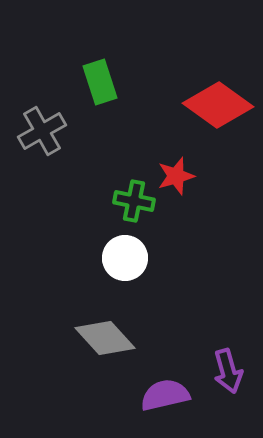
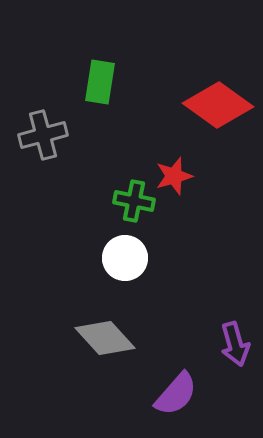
green rectangle: rotated 27 degrees clockwise
gray cross: moved 1 px right, 4 px down; rotated 15 degrees clockwise
red star: moved 2 px left
purple arrow: moved 7 px right, 27 px up
purple semicircle: moved 11 px right, 1 px up; rotated 144 degrees clockwise
